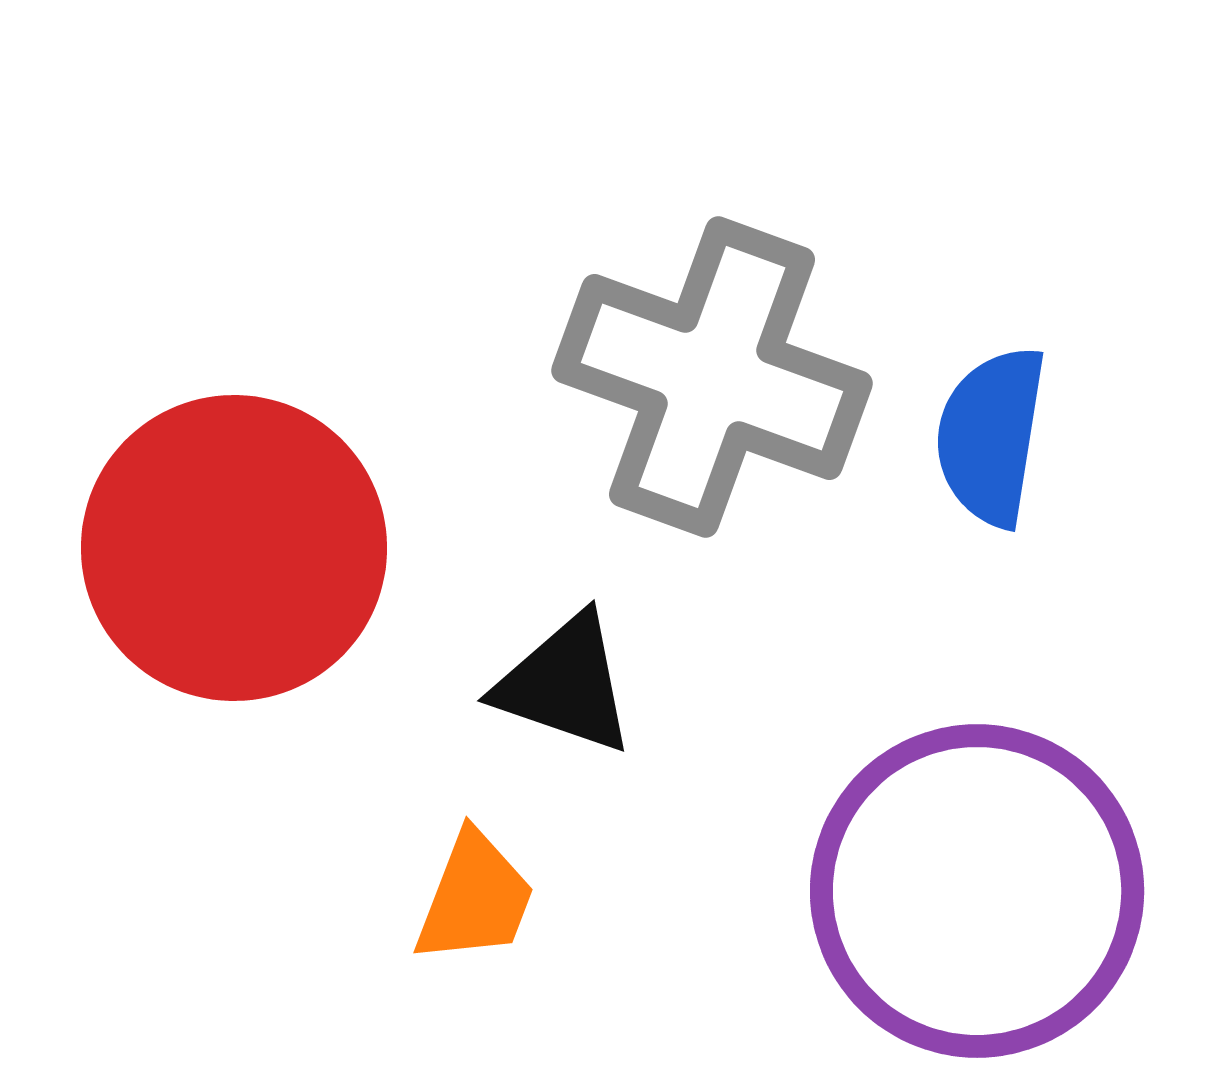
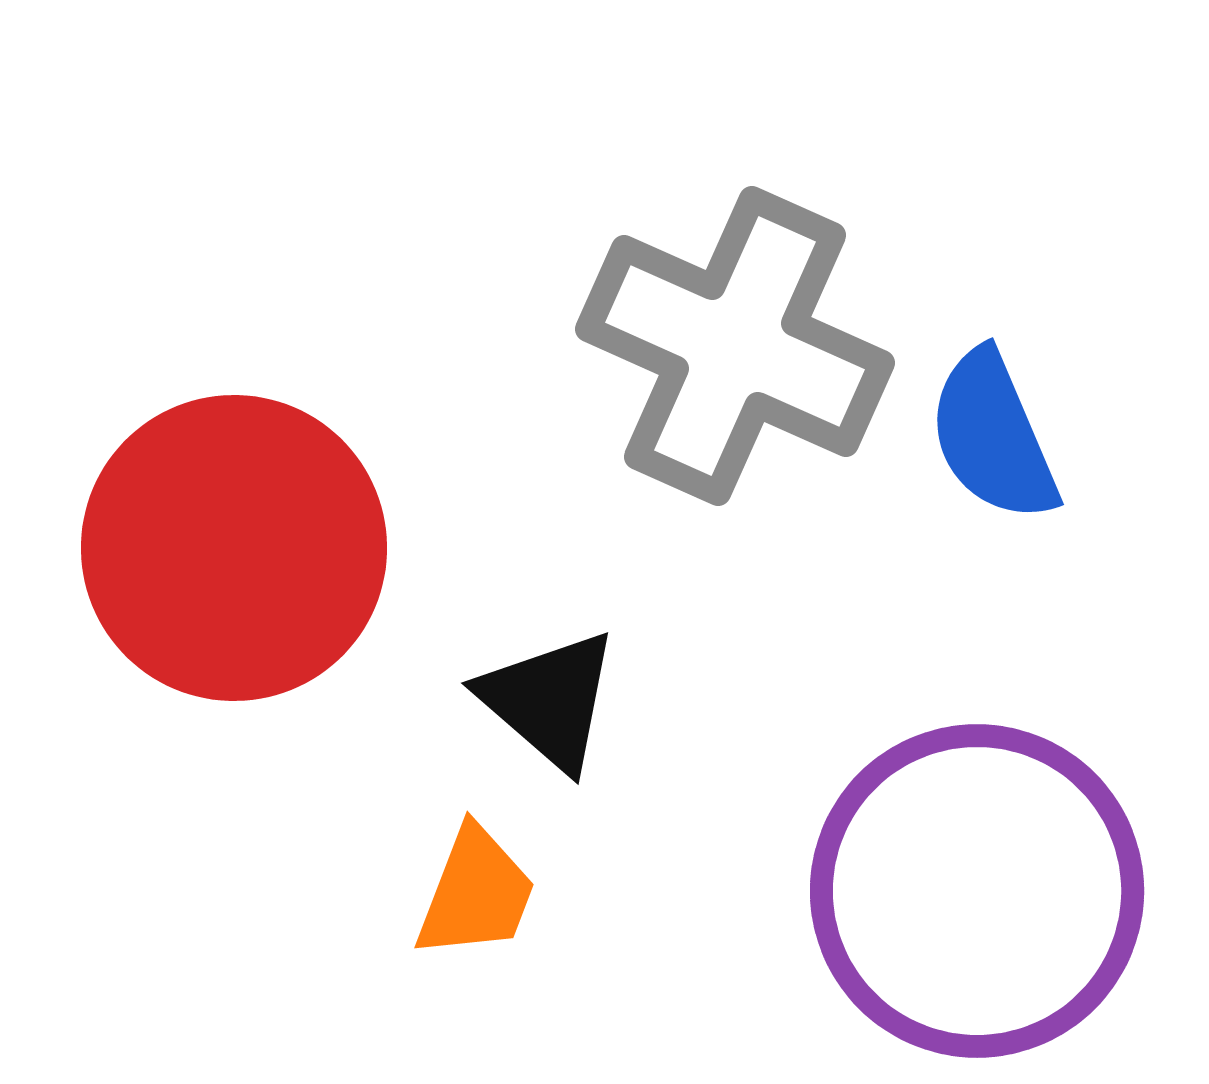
gray cross: moved 23 px right, 31 px up; rotated 4 degrees clockwise
blue semicircle: moved 2 px right; rotated 32 degrees counterclockwise
black triangle: moved 16 px left, 16 px down; rotated 22 degrees clockwise
orange trapezoid: moved 1 px right, 5 px up
